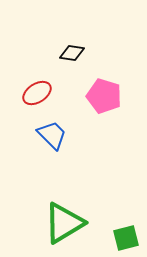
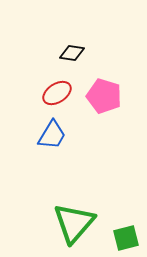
red ellipse: moved 20 px right
blue trapezoid: rotated 76 degrees clockwise
green triangle: moved 10 px right; rotated 18 degrees counterclockwise
